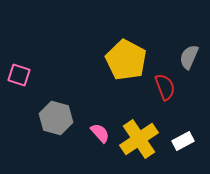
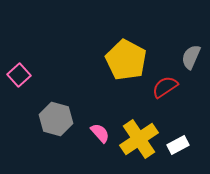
gray semicircle: moved 2 px right
pink square: rotated 30 degrees clockwise
red semicircle: rotated 104 degrees counterclockwise
gray hexagon: moved 1 px down
white rectangle: moved 5 px left, 4 px down
